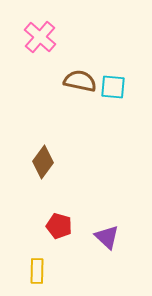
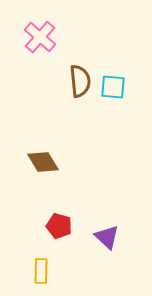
brown semicircle: rotated 72 degrees clockwise
brown diamond: rotated 68 degrees counterclockwise
yellow rectangle: moved 4 px right
